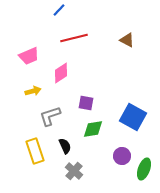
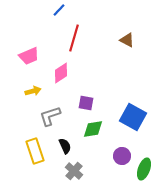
red line: rotated 60 degrees counterclockwise
